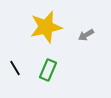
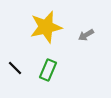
black line: rotated 14 degrees counterclockwise
